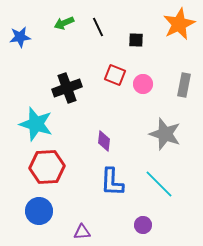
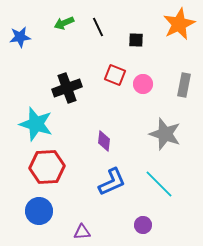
blue L-shape: rotated 116 degrees counterclockwise
